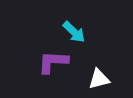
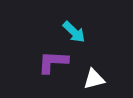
white triangle: moved 5 px left
